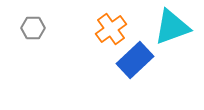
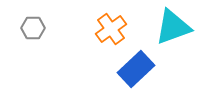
cyan triangle: moved 1 px right
blue rectangle: moved 1 px right, 9 px down
